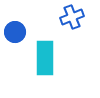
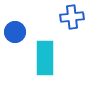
blue cross: rotated 15 degrees clockwise
